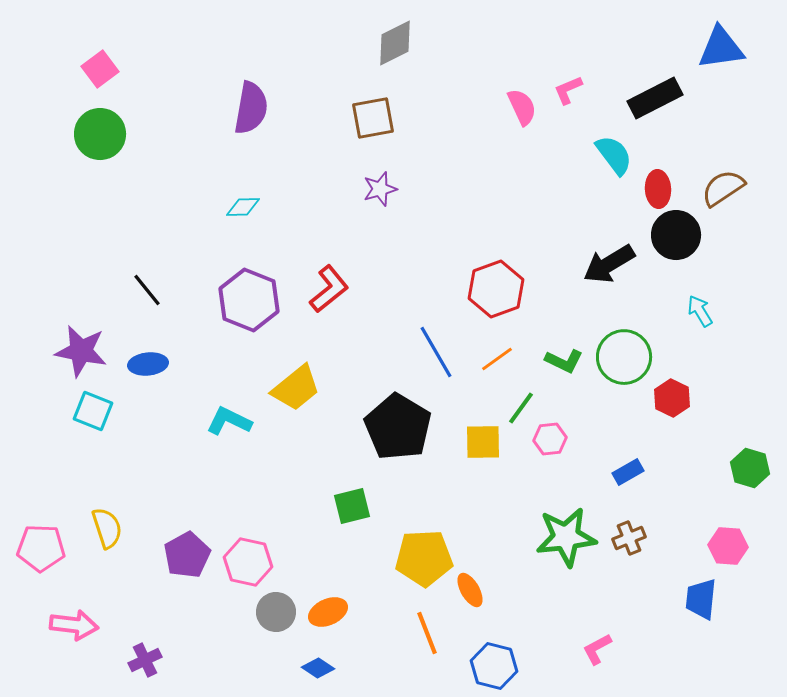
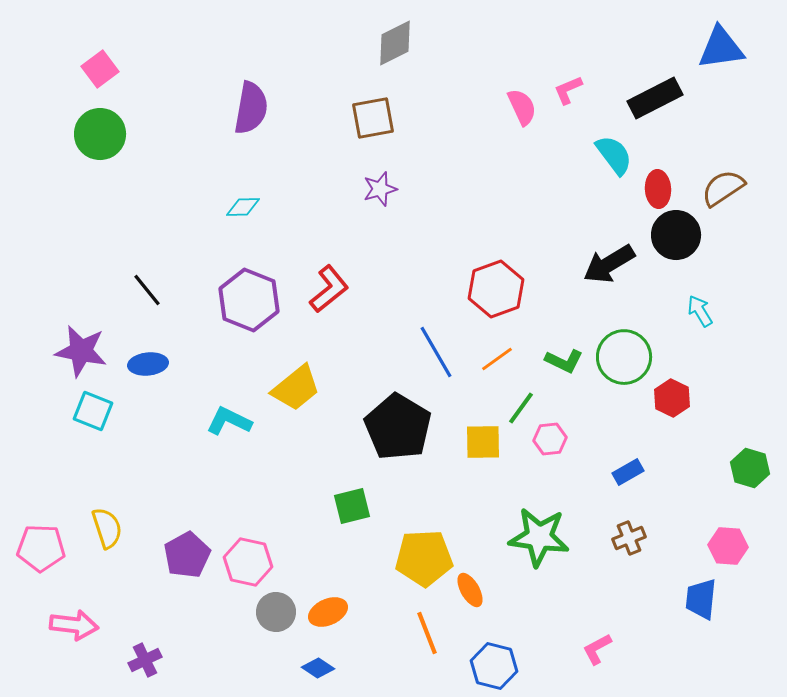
green star at (566, 537): moved 27 px left; rotated 14 degrees clockwise
